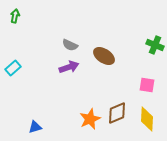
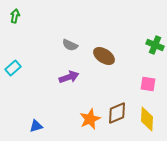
purple arrow: moved 10 px down
pink square: moved 1 px right, 1 px up
blue triangle: moved 1 px right, 1 px up
